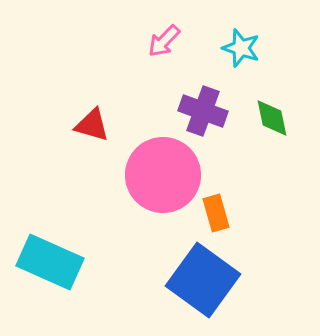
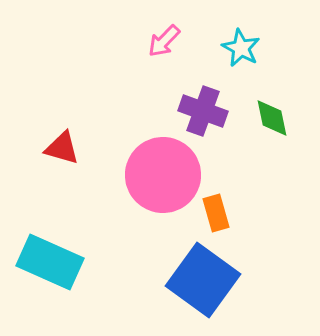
cyan star: rotated 9 degrees clockwise
red triangle: moved 30 px left, 23 px down
